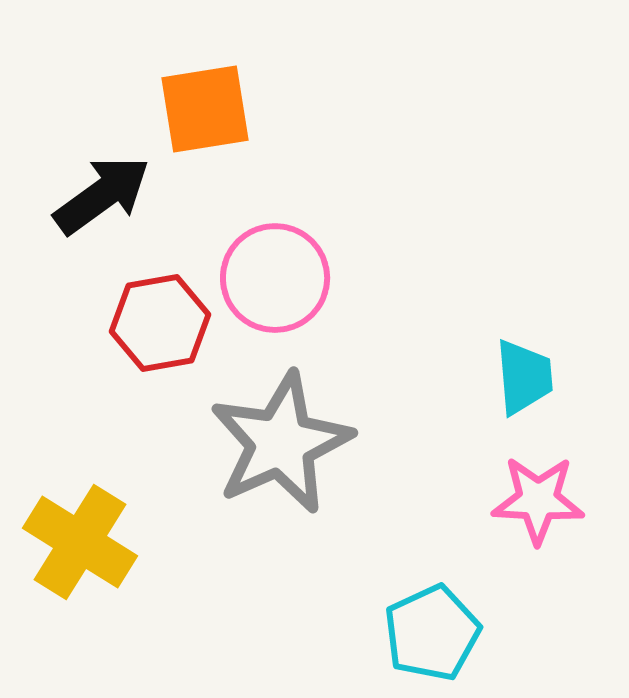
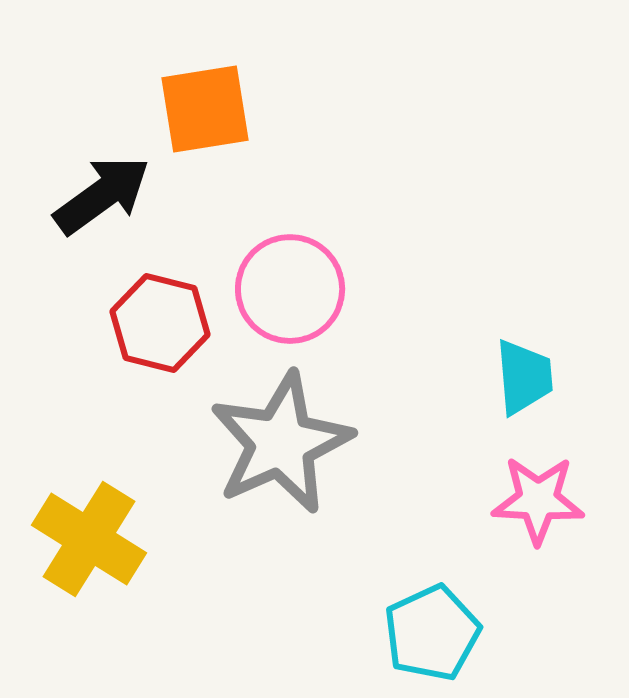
pink circle: moved 15 px right, 11 px down
red hexagon: rotated 24 degrees clockwise
yellow cross: moved 9 px right, 3 px up
